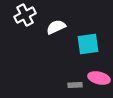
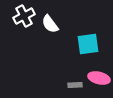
white cross: moved 1 px left, 1 px down
white semicircle: moved 6 px left, 3 px up; rotated 102 degrees counterclockwise
